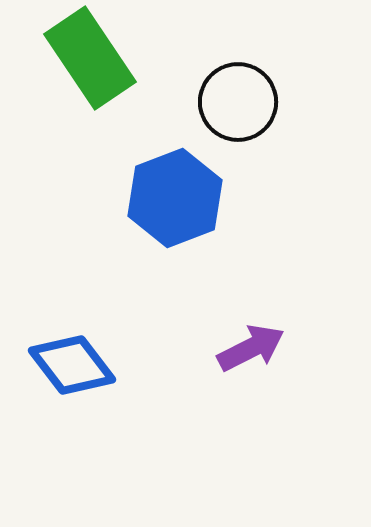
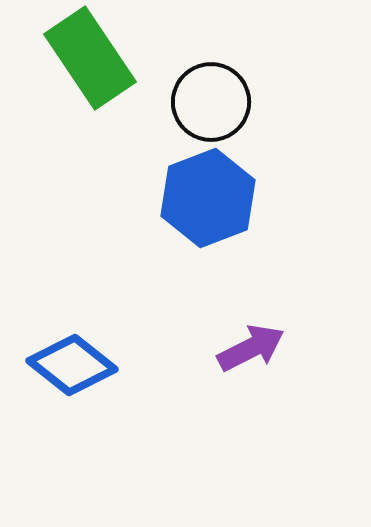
black circle: moved 27 px left
blue hexagon: moved 33 px right
blue diamond: rotated 14 degrees counterclockwise
